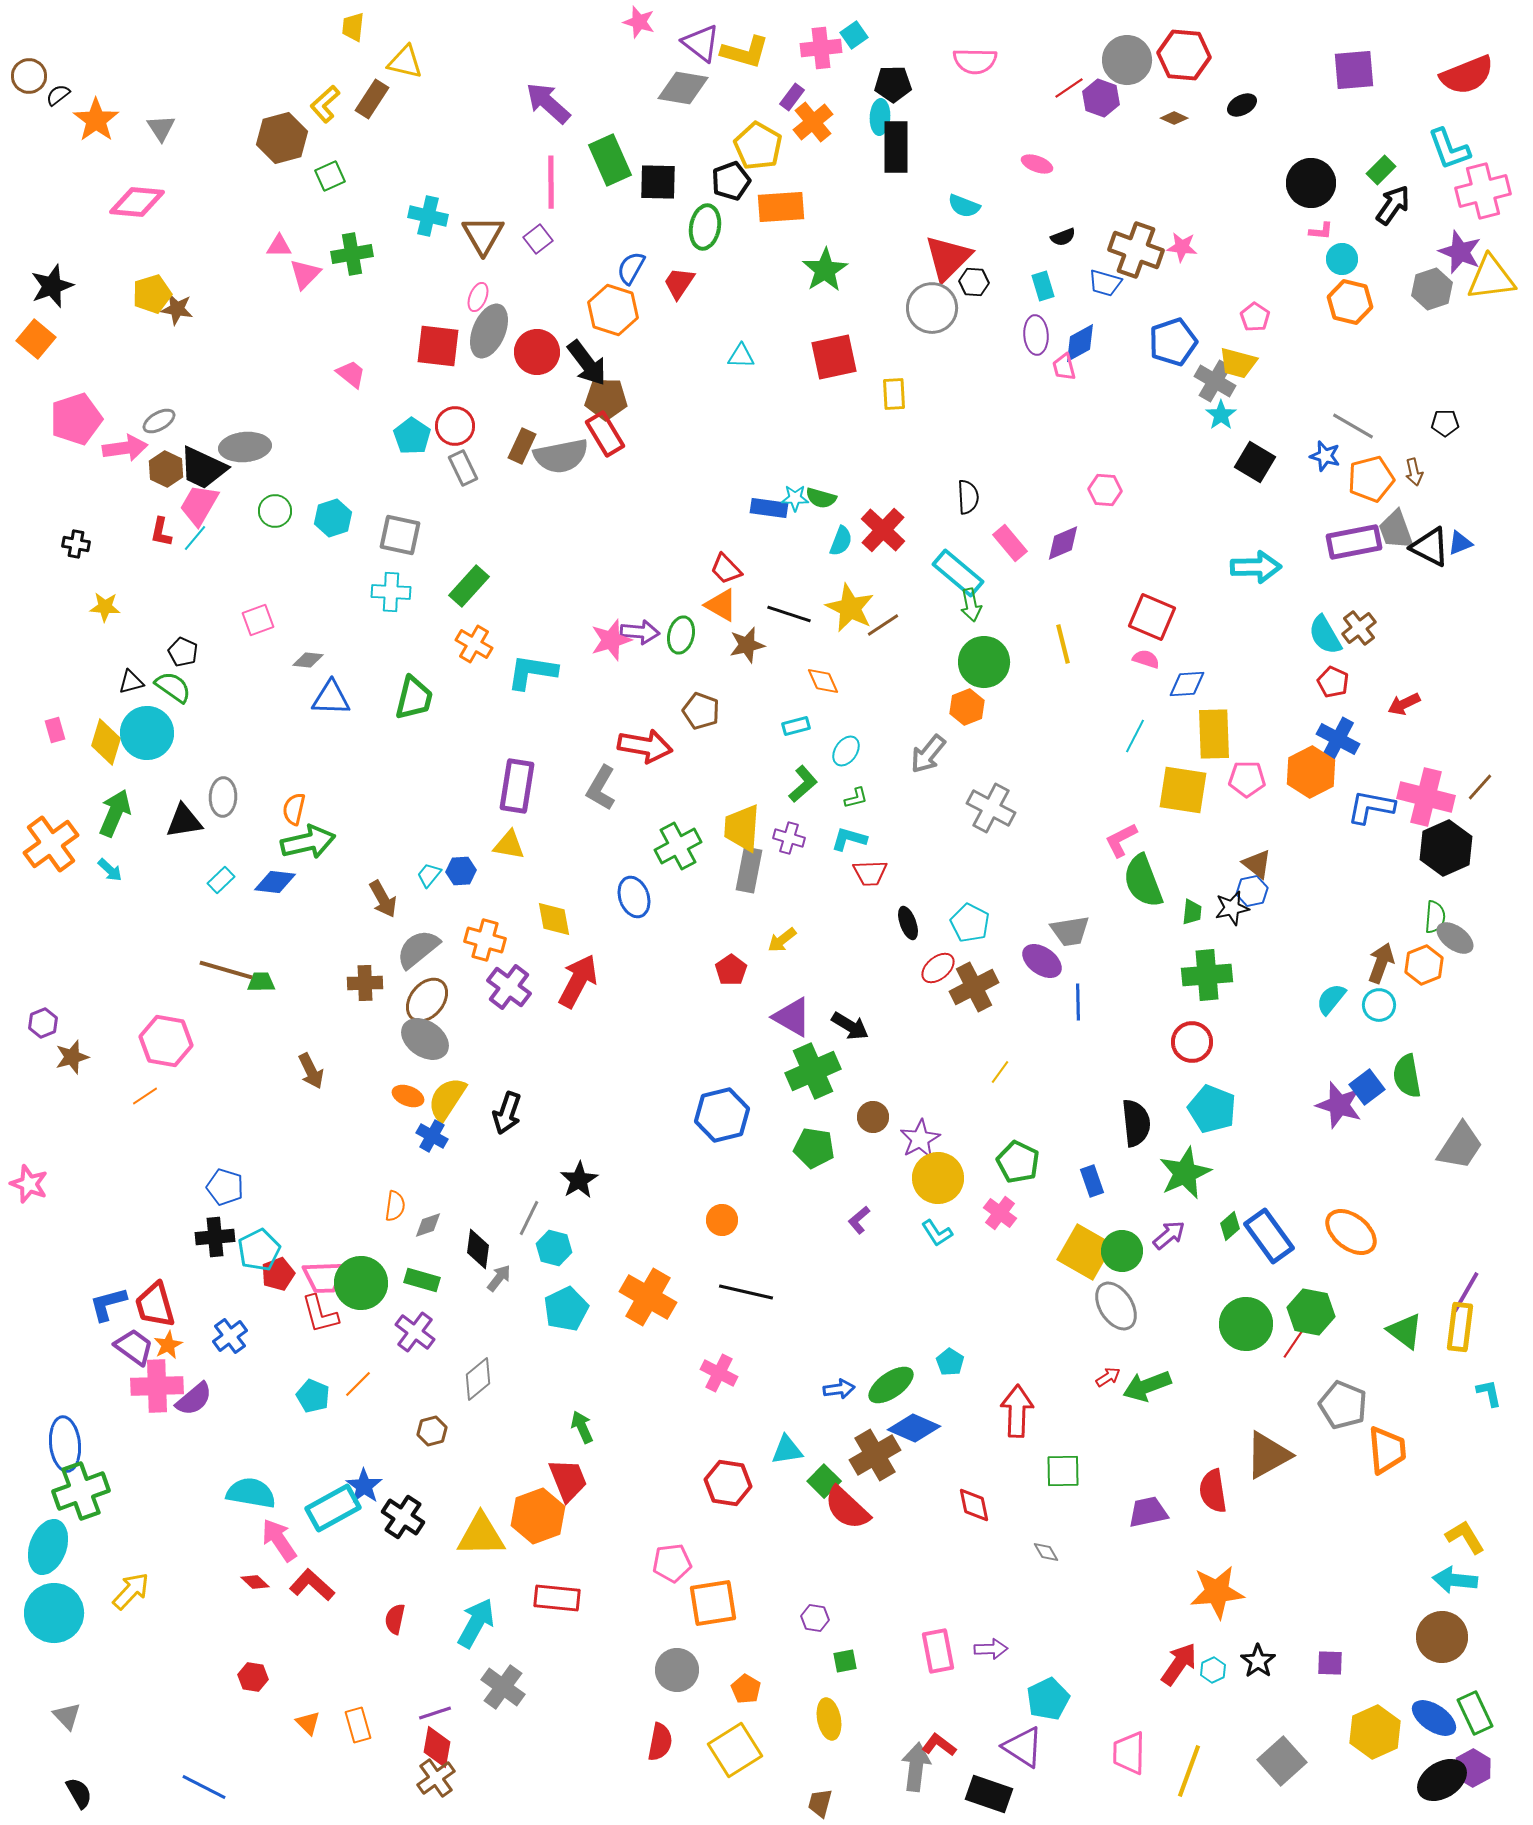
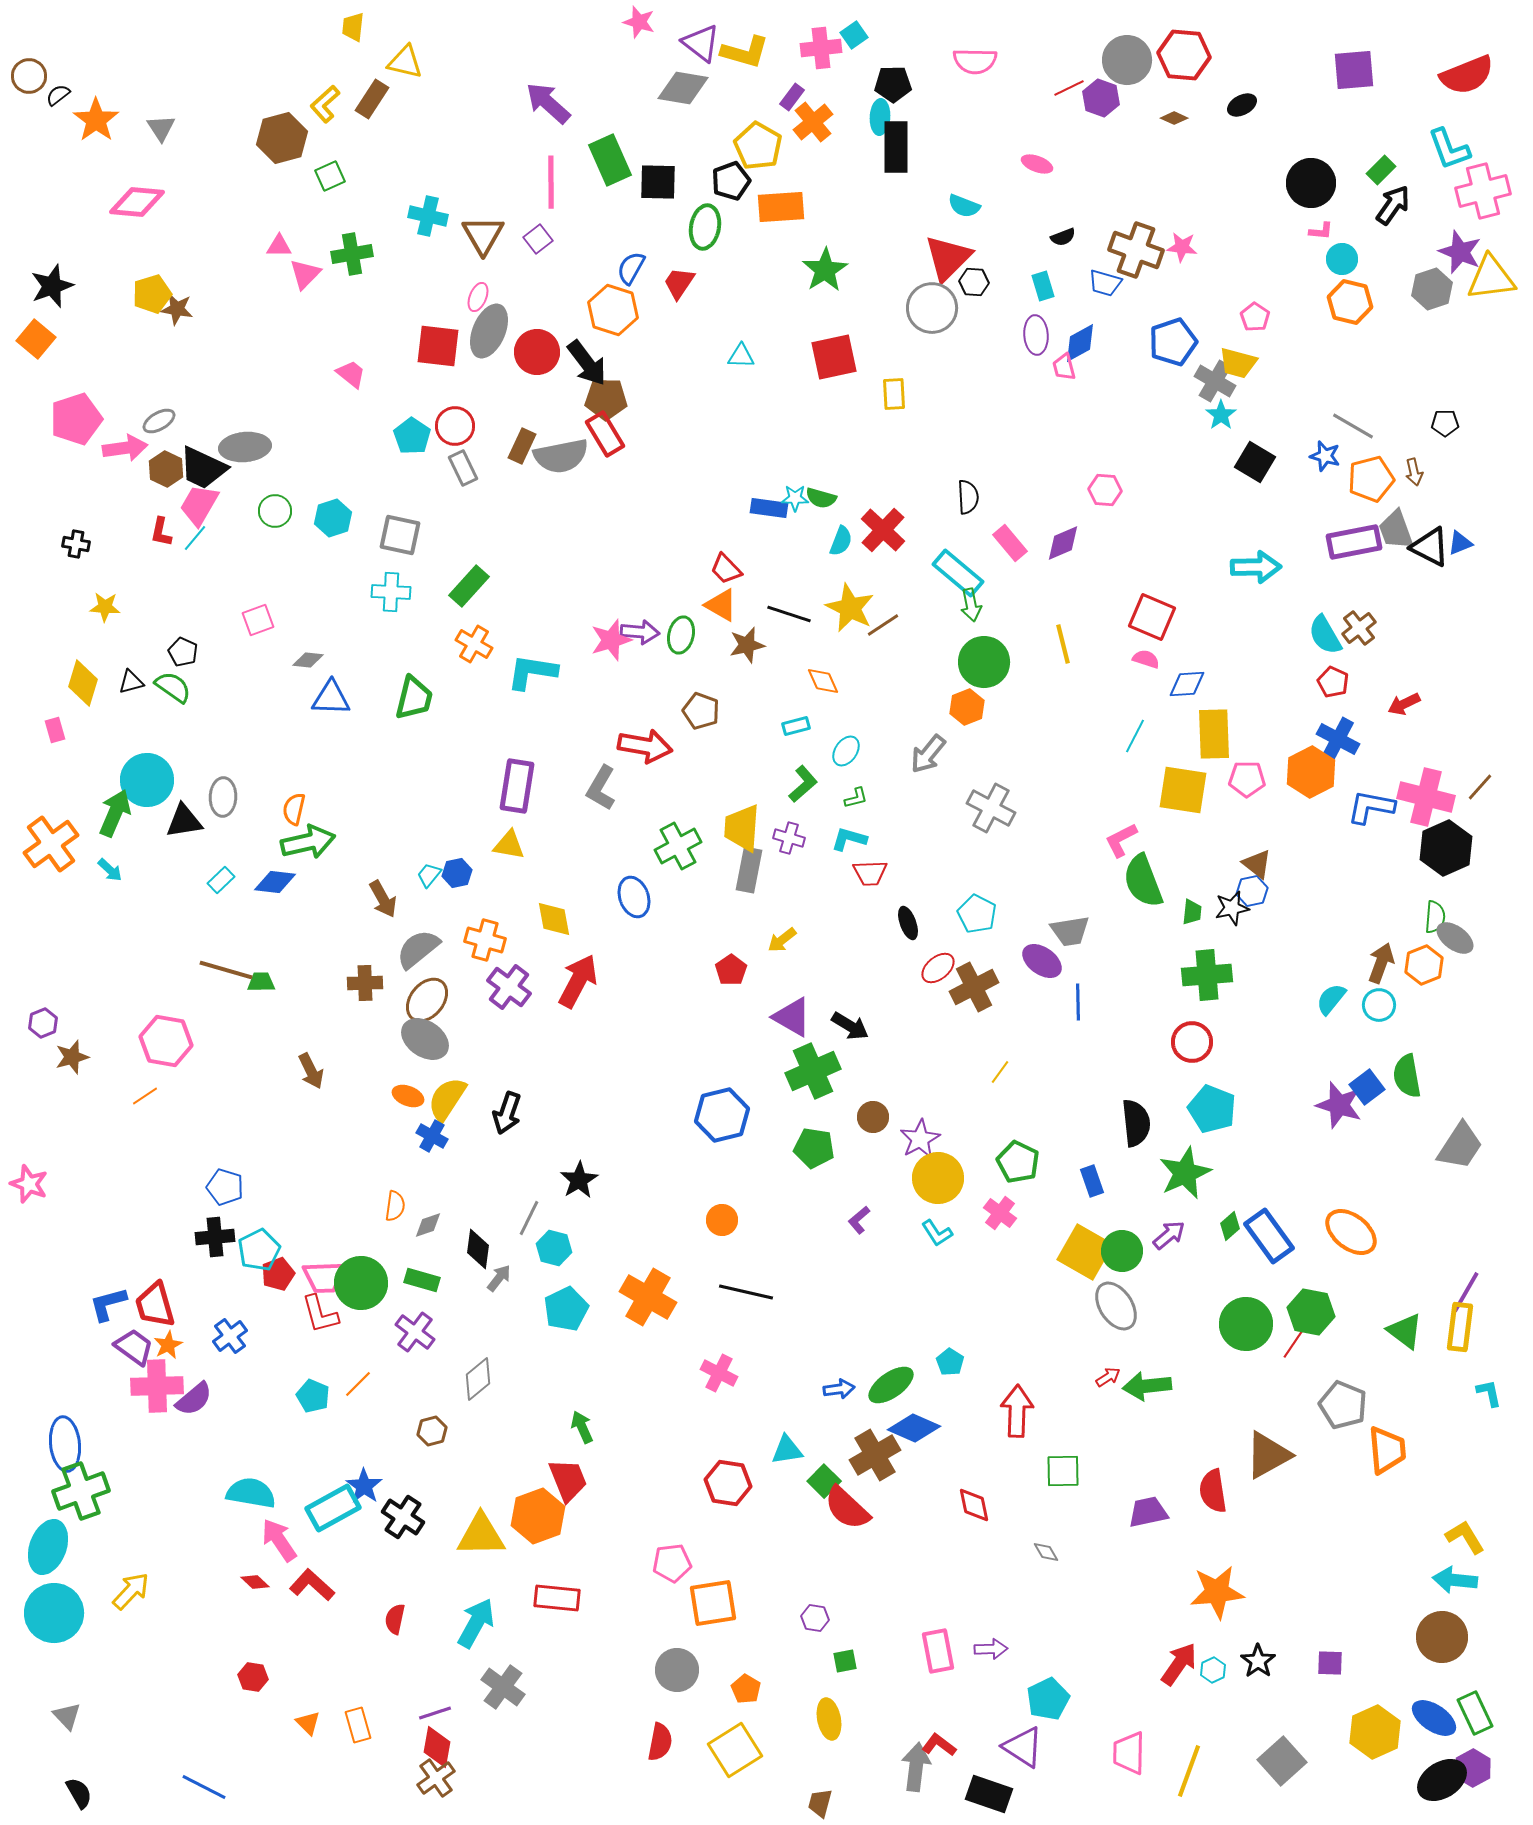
red line at (1069, 88): rotated 8 degrees clockwise
cyan circle at (147, 733): moved 47 px down
yellow diamond at (106, 742): moved 23 px left, 59 px up
blue hexagon at (461, 871): moved 4 px left, 2 px down; rotated 8 degrees counterclockwise
cyan pentagon at (970, 923): moved 7 px right, 9 px up
green arrow at (1147, 1386): rotated 15 degrees clockwise
